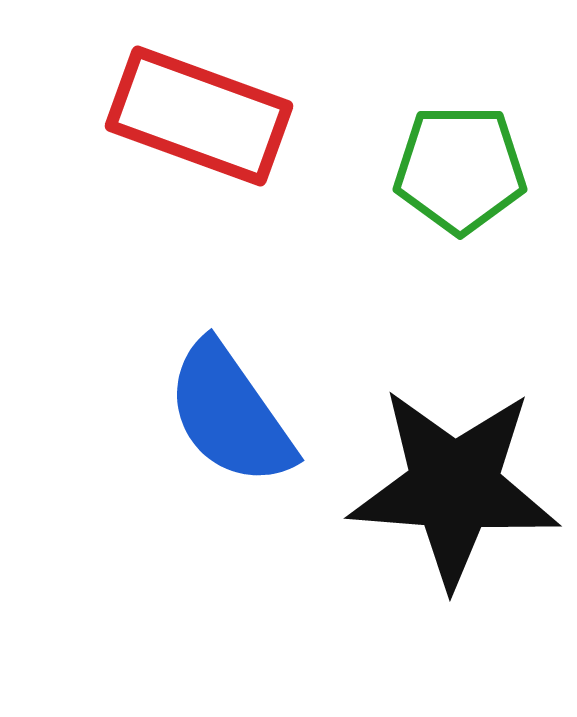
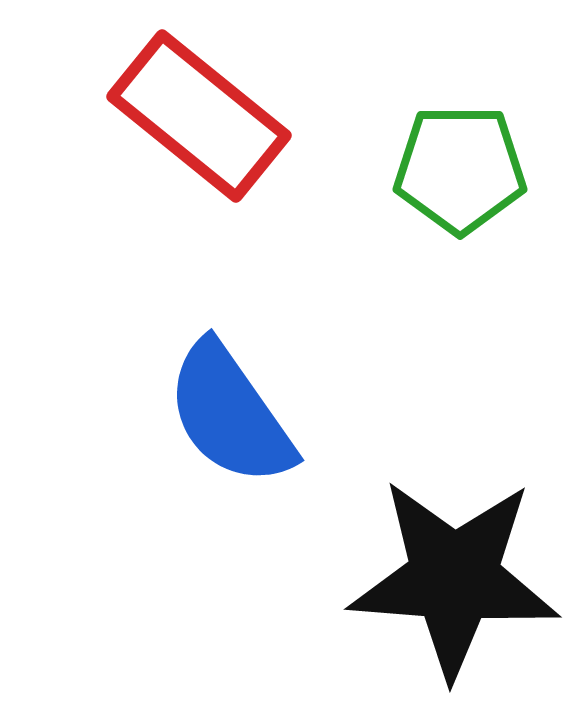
red rectangle: rotated 19 degrees clockwise
black star: moved 91 px down
